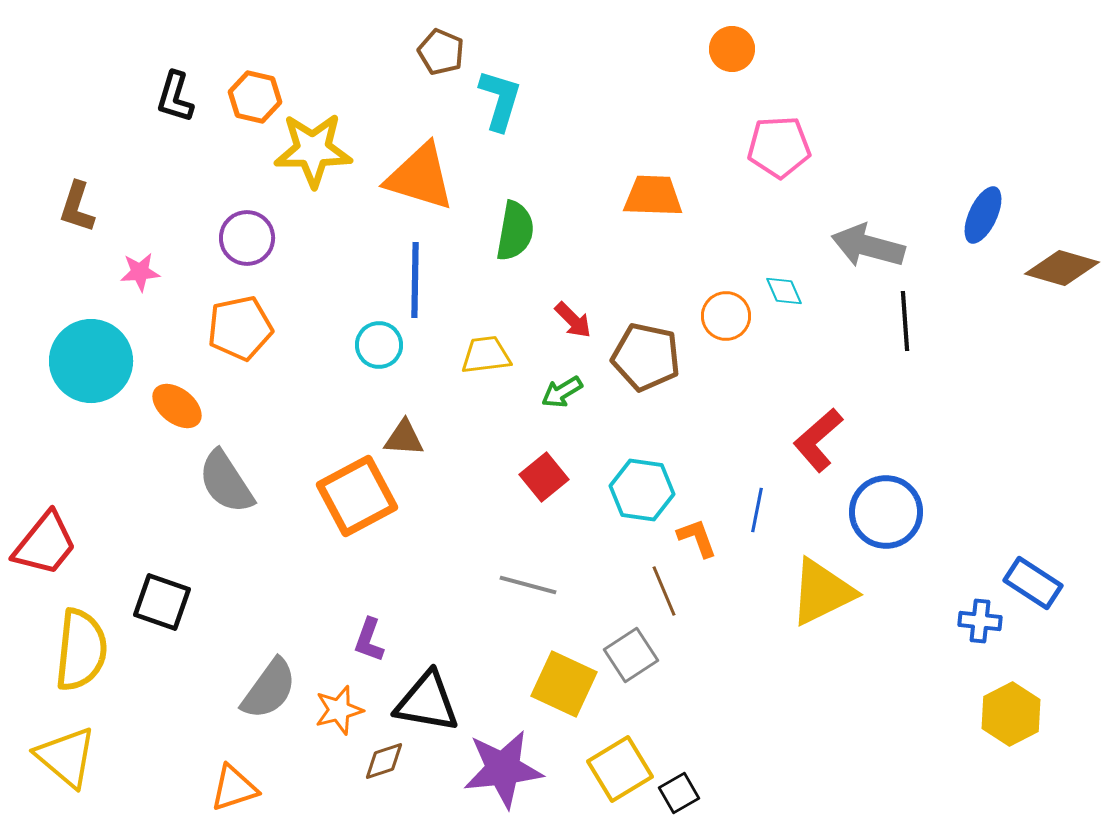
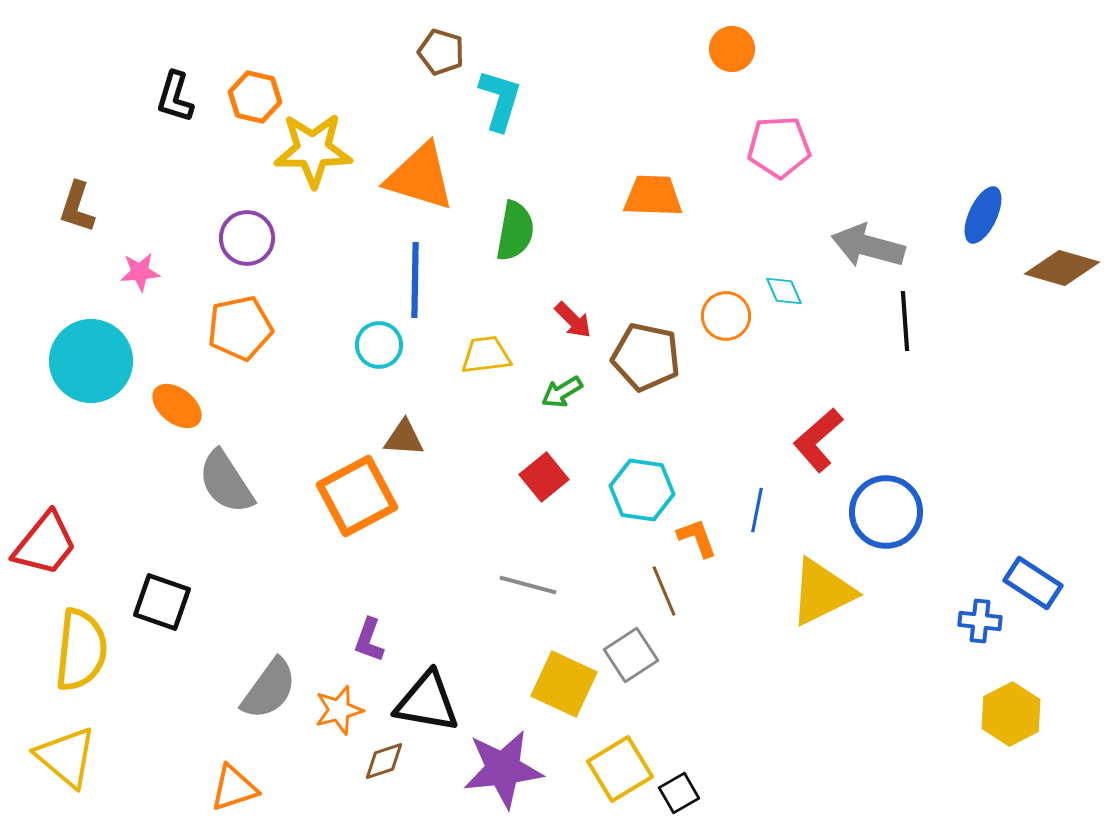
brown pentagon at (441, 52): rotated 6 degrees counterclockwise
